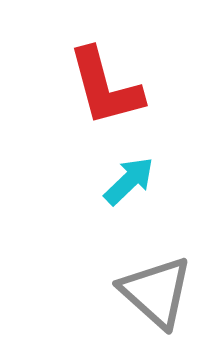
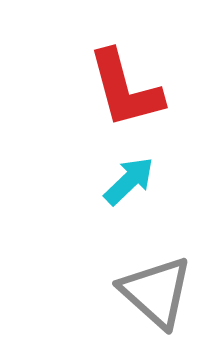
red L-shape: moved 20 px right, 2 px down
